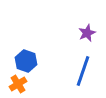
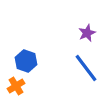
blue line: moved 3 px right, 3 px up; rotated 56 degrees counterclockwise
orange cross: moved 2 px left, 2 px down
